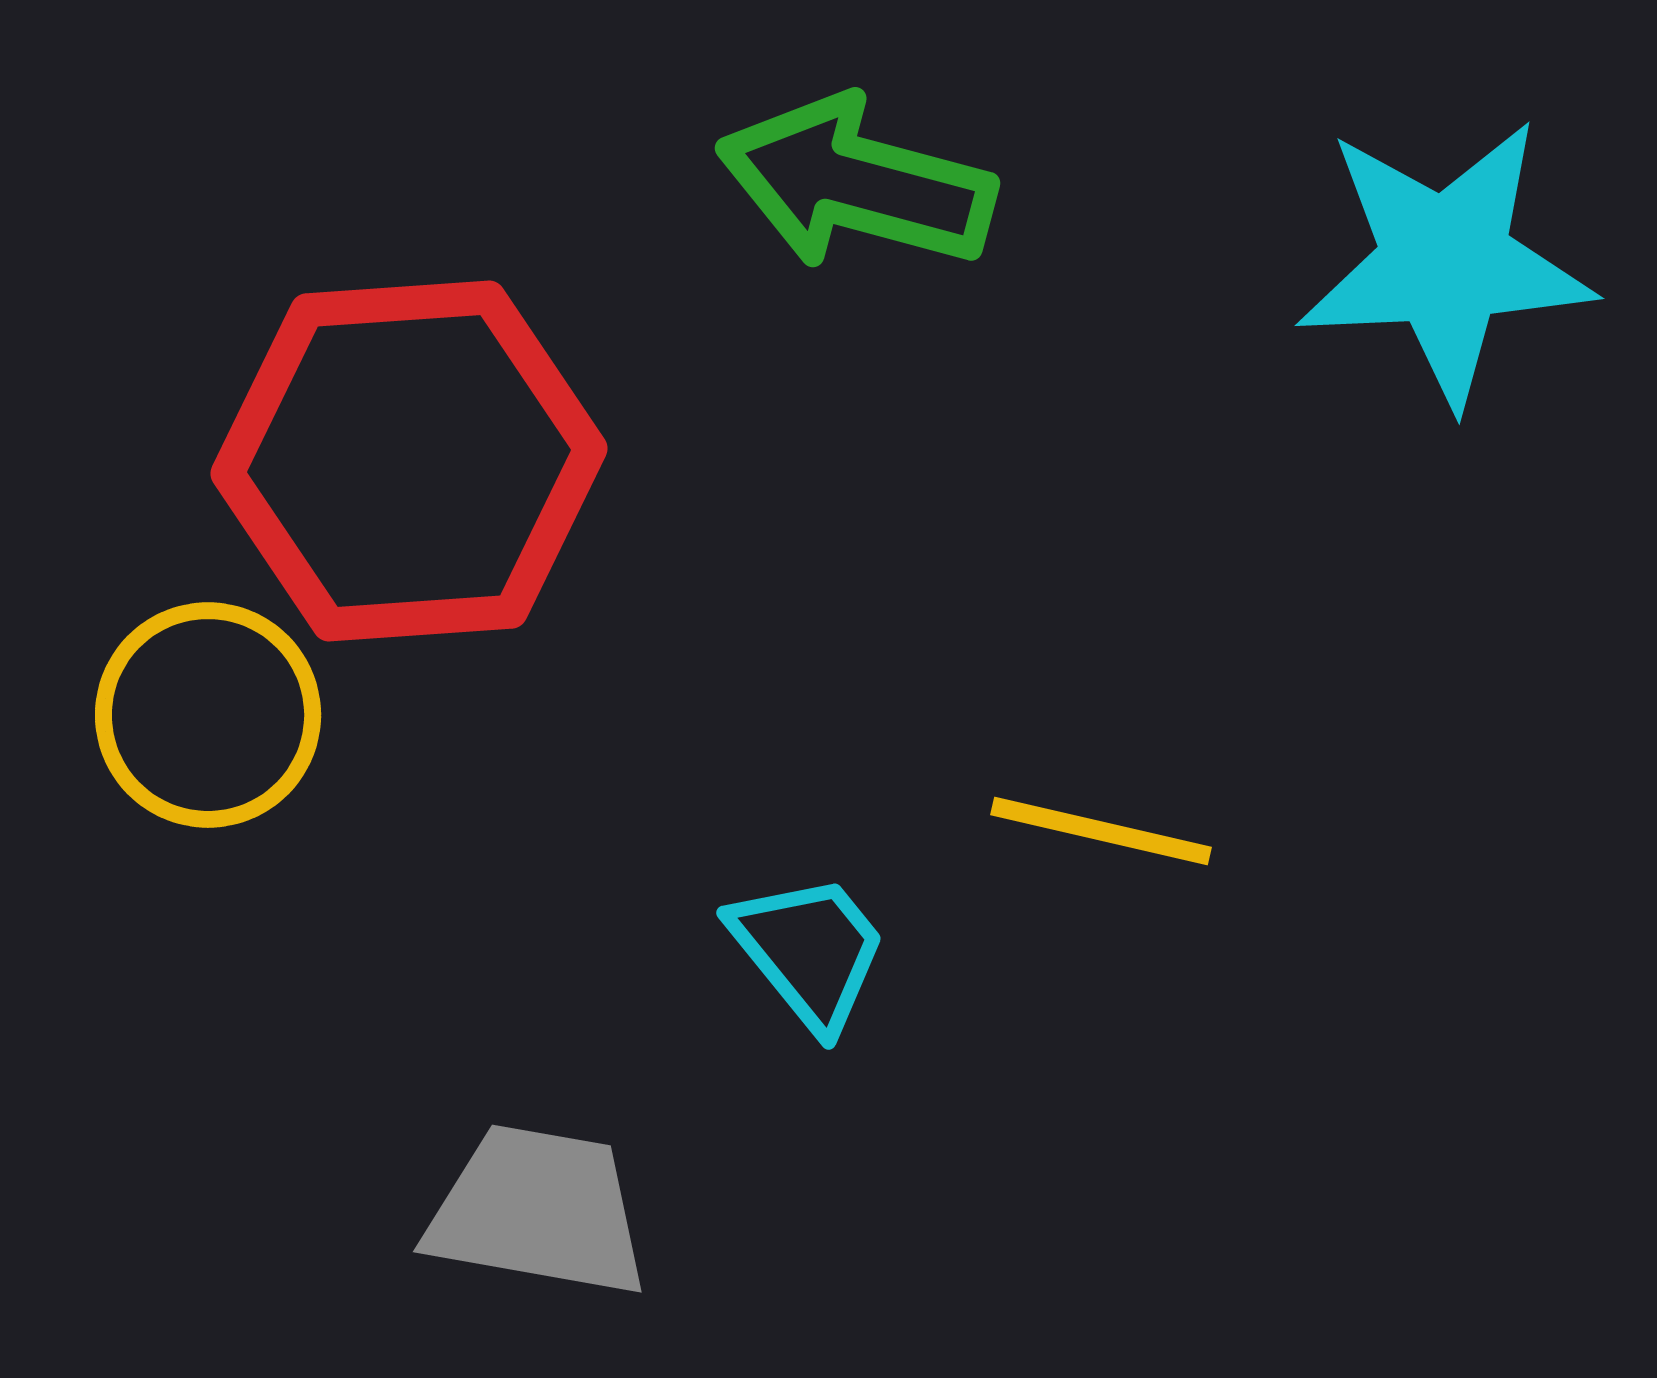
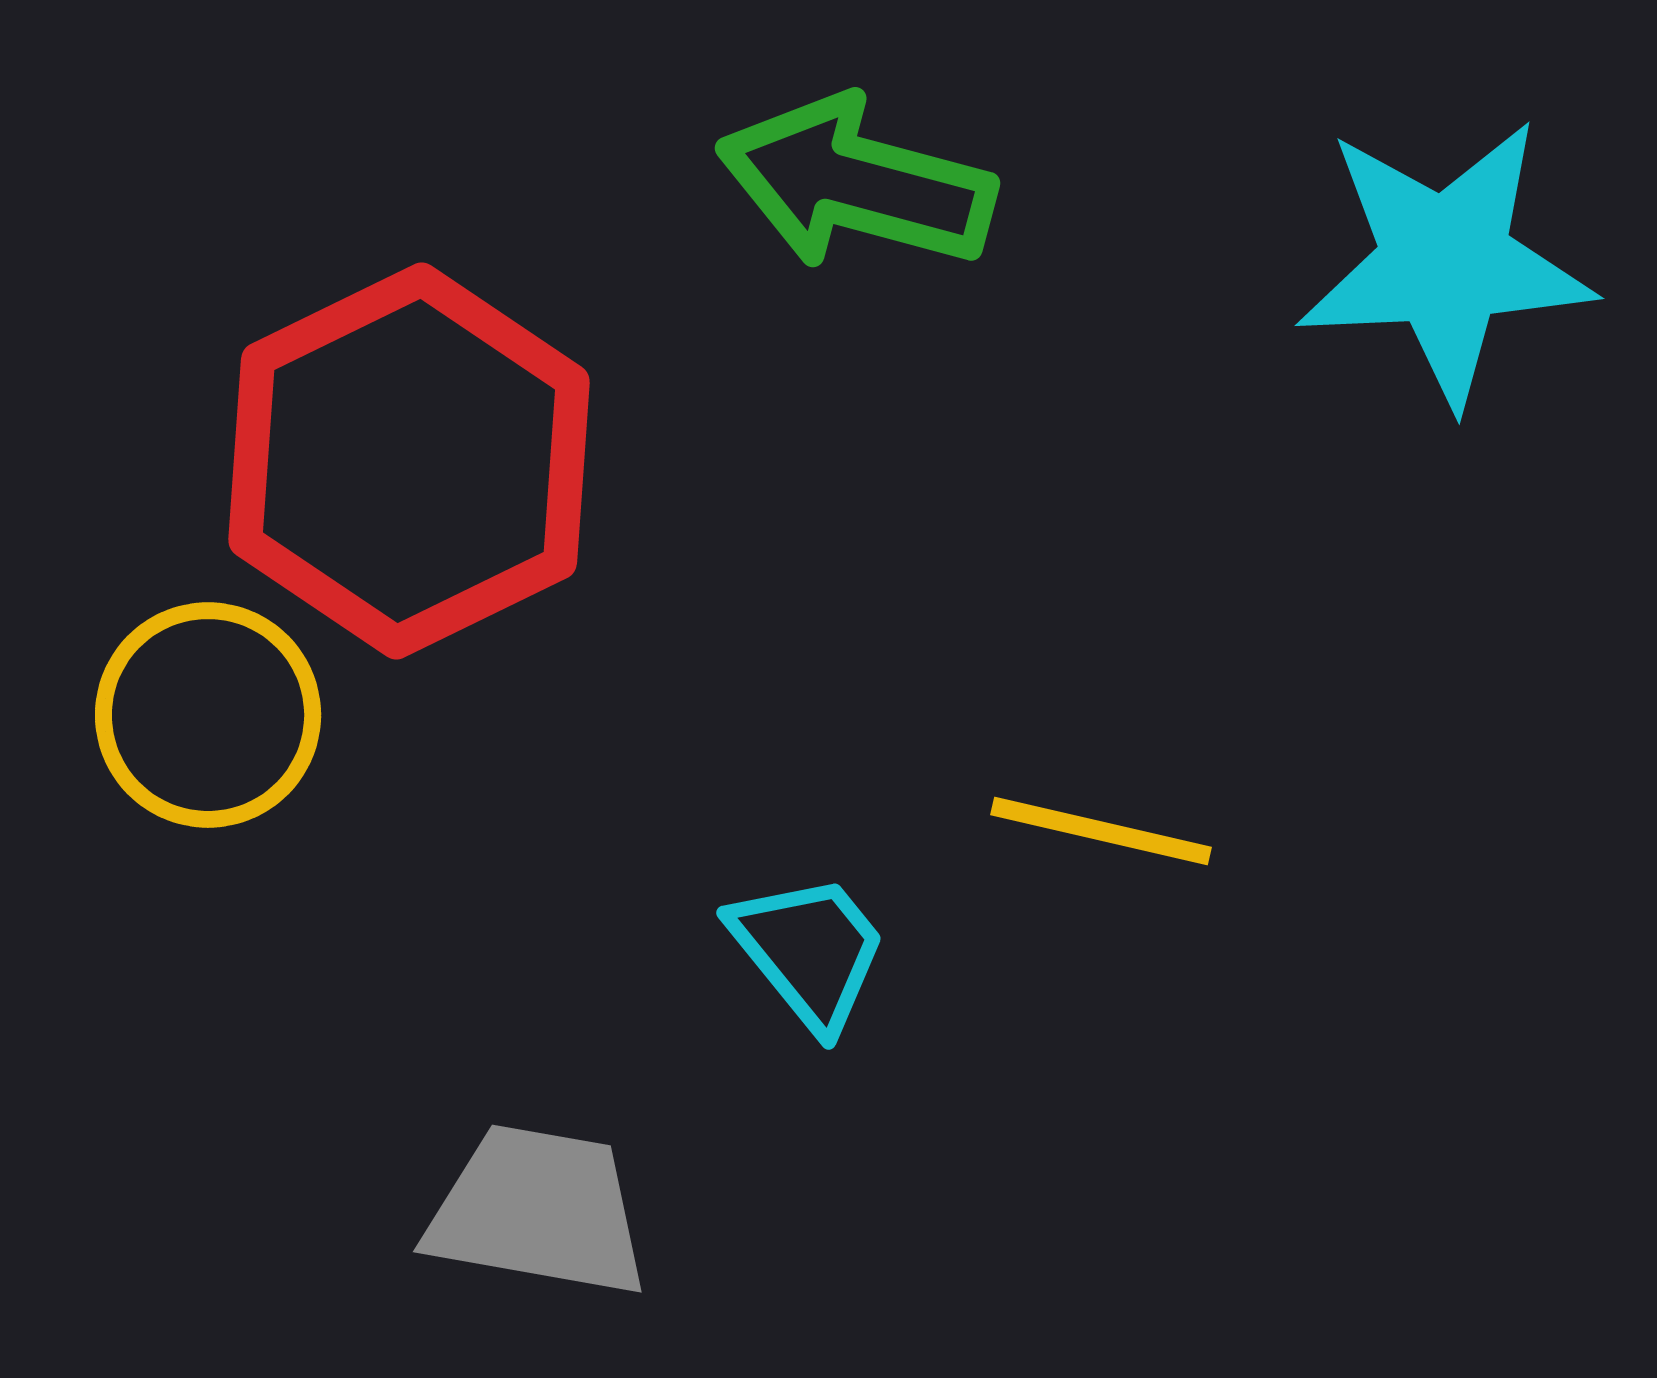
red hexagon: rotated 22 degrees counterclockwise
